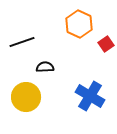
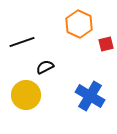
red square: rotated 21 degrees clockwise
black semicircle: rotated 24 degrees counterclockwise
yellow circle: moved 2 px up
